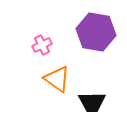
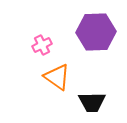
purple hexagon: rotated 12 degrees counterclockwise
orange triangle: moved 2 px up
